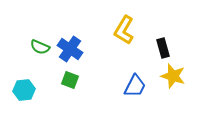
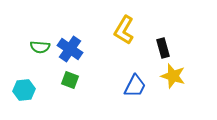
green semicircle: rotated 18 degrees counterclockwise
